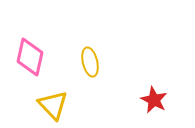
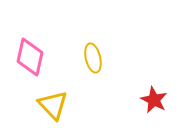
yellow ellipse: moved 3 px right, 4 px up
